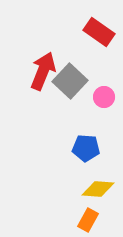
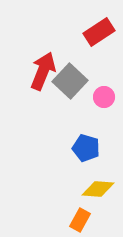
red rectangle: rotated 68 degrees counterclockwise
blue pentagon: rotated 12 degrees clockwise
orange rectangle: moved 8 px left
